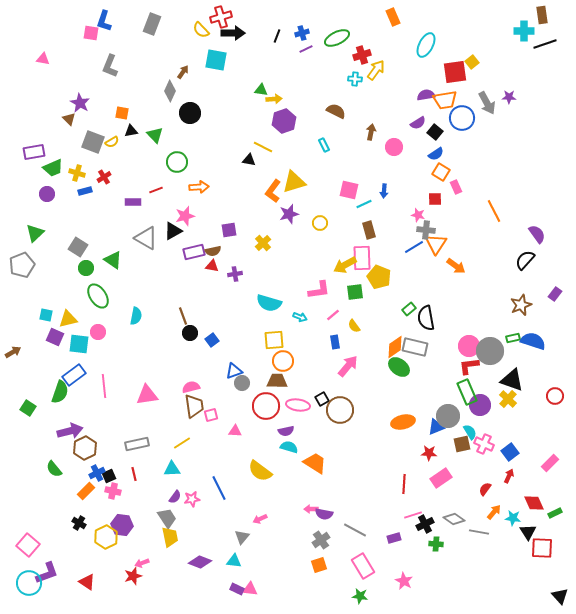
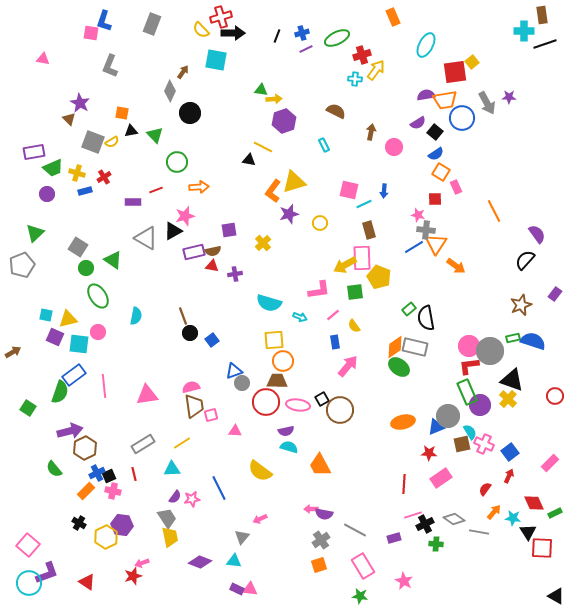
red circle at (266, 406): moved 4 px up
gray rectangle at (137, 444): moved 6 px right; rotated 20 degrees counterclockwise
orange trapezoid at (315, 463): moved 5 px right, 2 px down; rotated 150 degrees counterclockwise
black triangle at (560, 596): moved 4 px left; rotated 18 degrees counterclockwise
